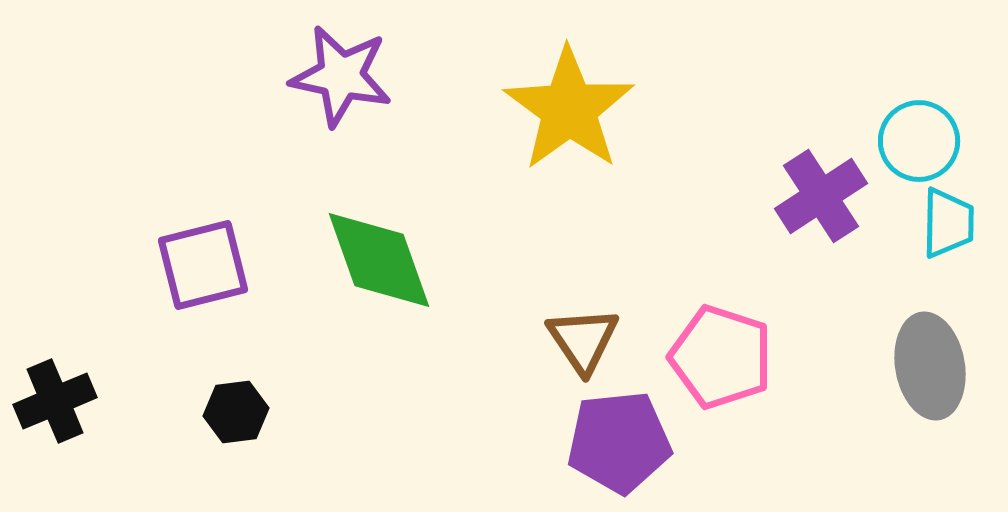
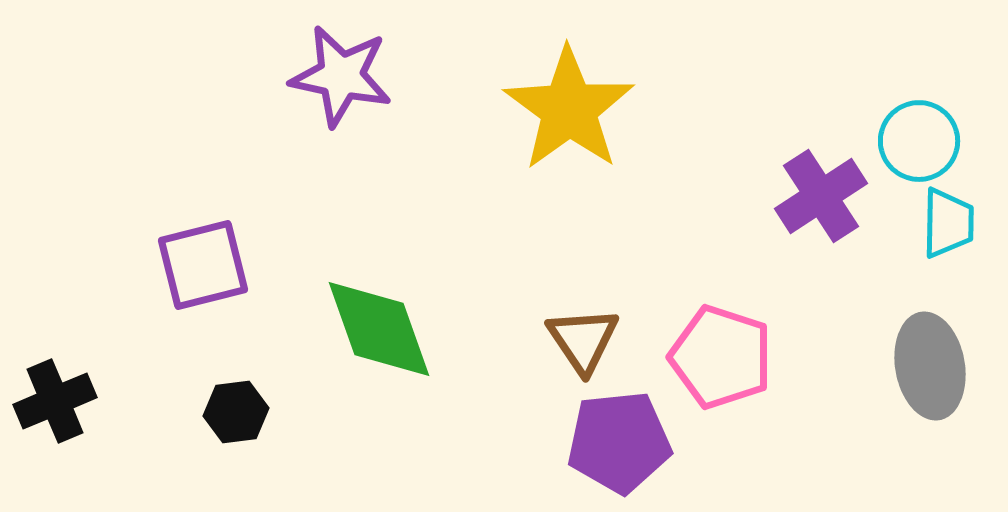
green diamond: moved 69 px down
